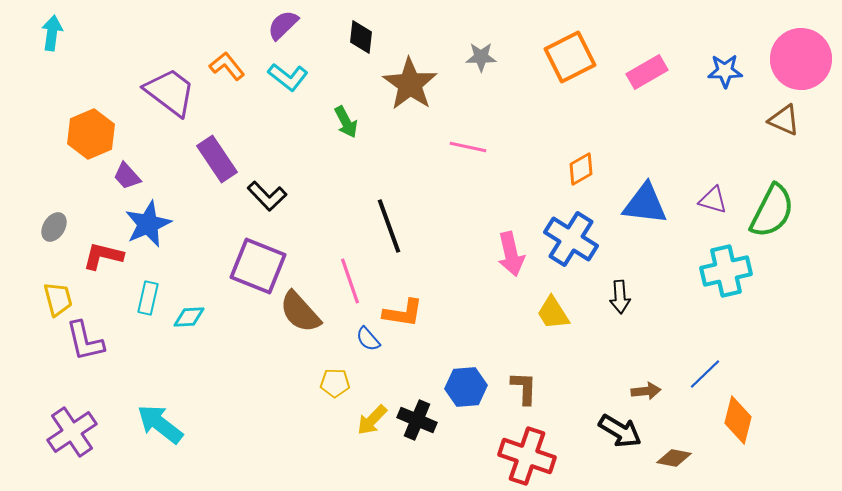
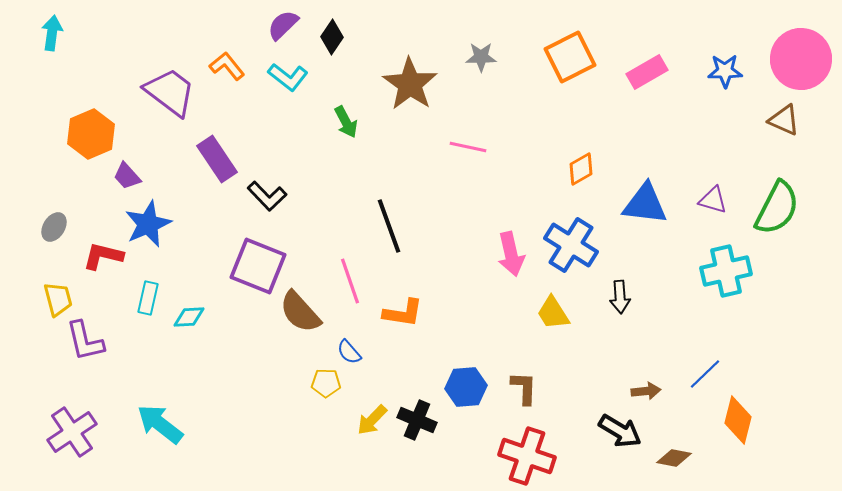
black diamond at (361, 37): moved 29 px left; rotated 28 degrees clockwise
green semicircle at (772, 211): moved 5 px right, 3 px up
blue cross at (571, 239): moved 6 px down
blue semicircle at (368, 339): moved 19 px left, 13 px down
yellow pentagon at (335, 383): moved 9 px left
